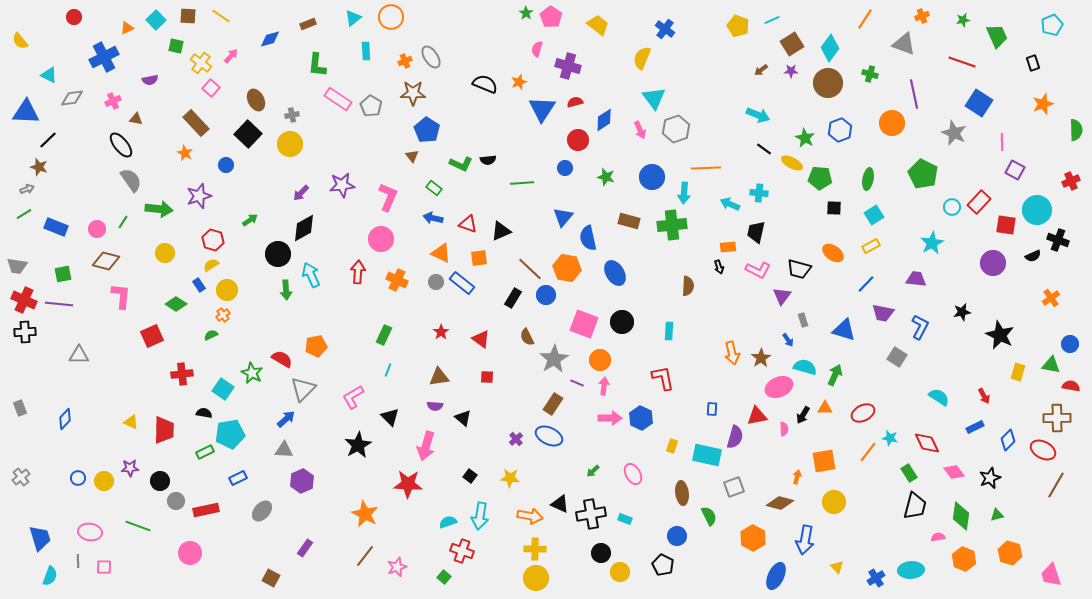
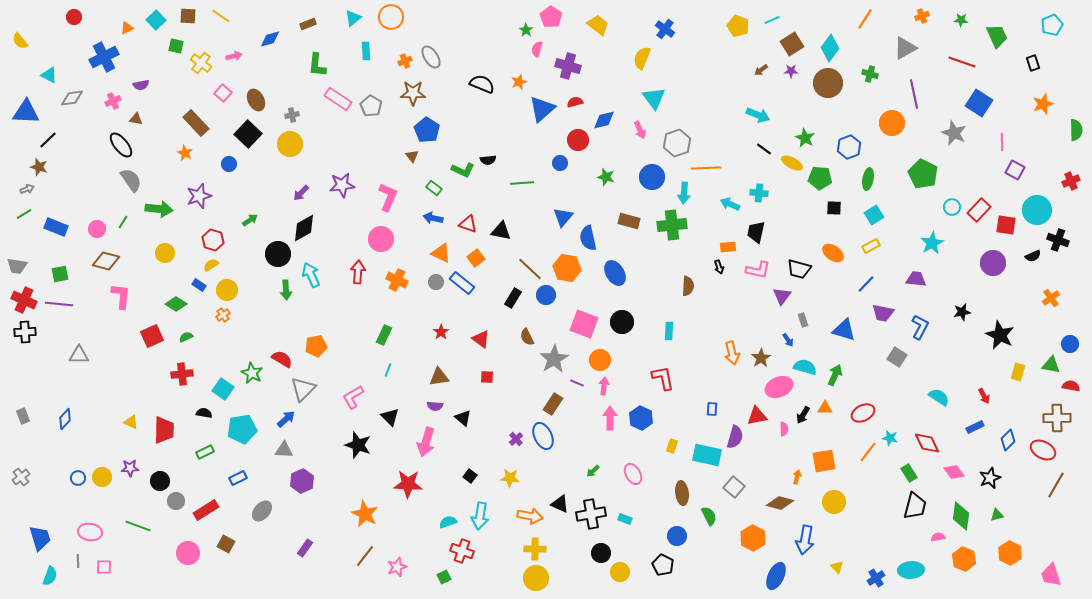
green star at (526, 13): moved 17 px down
green star at (963, 20): moved 2 px left; rotated 16 degrees clockwise
gray triangle at (904, 44): moved 1 px right, 4 px down; rotated 50 degrees counterclockwise
pink arrow at (231, 56): moved 3 px right; rotated 35 degrees clockwise
purple semicircle at (150, 80): moved 9 px left, 5 px down
black semicircle at (485, 84): moved 3 px left
pink square at (211, 88): moved 12 px right, 5 px down
blue triangle at (542, 109): rotated 16 degrees clockwise
blue diamond at (604, 120): rotated 20 degrees clockwise
gray hexagon at (676, 129): moved 1 px right, 14 px down
blue hexagon at (840, 130): moved 9 px right, 17 px down
green L-shape at (461, 164): moved 2 px right, 6 px down
blue circle at (226, 165): moved 3 px right, 1 px up
blue circle at (565, 168): moved 5 px left, 5 px up
red rectangle at (979, 202): moved 8 px down
black triangle at (501, 231): rotated 35 degrees clockwise
orange square at (479, 258): moved 3 px left; rotated 30 degrees counterclockwise
pink L-shape at (758, 270): rotated 15 degrees counterclockwise
green square at (63, 274): moved 3 px left
blue rectangle at (199, 285): rotated 24 degrees counterclockwise
green semicircle at (211, 335): moved 25 px left, 2 px down
gray rectangle at (20, 408): moved 3 px right, 8 px down
pink arrow at (610, 418): rotated 90 degrees counterclockwise
cyan pentagon at (230, 434): moved 12 px right, 5 px up
blue ellipse at (549, 436): moved 6 px left; rotated 40 degrees clockwise
black star at (358, 445): rotated 24 degrees counterclockwise
pink arrow at (426, 446): moved 4 px up
yellow circle at (104, 481): moved 2 px left, 4 px up
gray square at (734, 487): rotated 30 degrees counterclockwise
red rectangle at (206, 510): rotated 20 degrees counterclockwise
pink circle at (190, 553): moved 2 px left
orange hexagon at (1010, 553): rotated 10 degrees clockwise
green square at (444, 577): rotated 24 degrees clockwise
brown square at (271, 578): moved 45 px left, 34 px up
